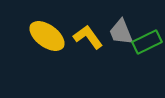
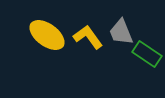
yellow ellipse: moved 1 px up
green rectangle: moved 12 px down; rotated 60 degrees clockwise
